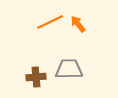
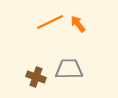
brown cross: rotated 24 degrees clockwise
